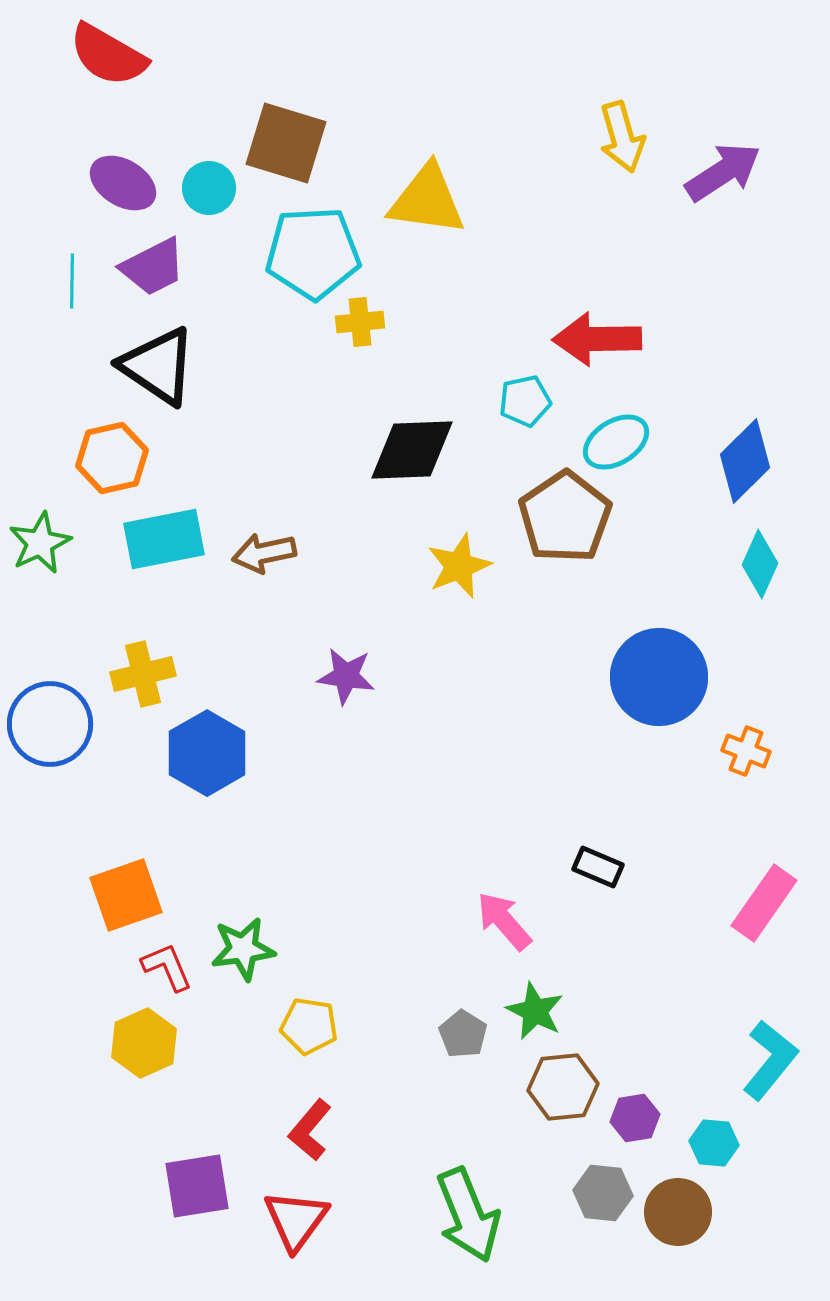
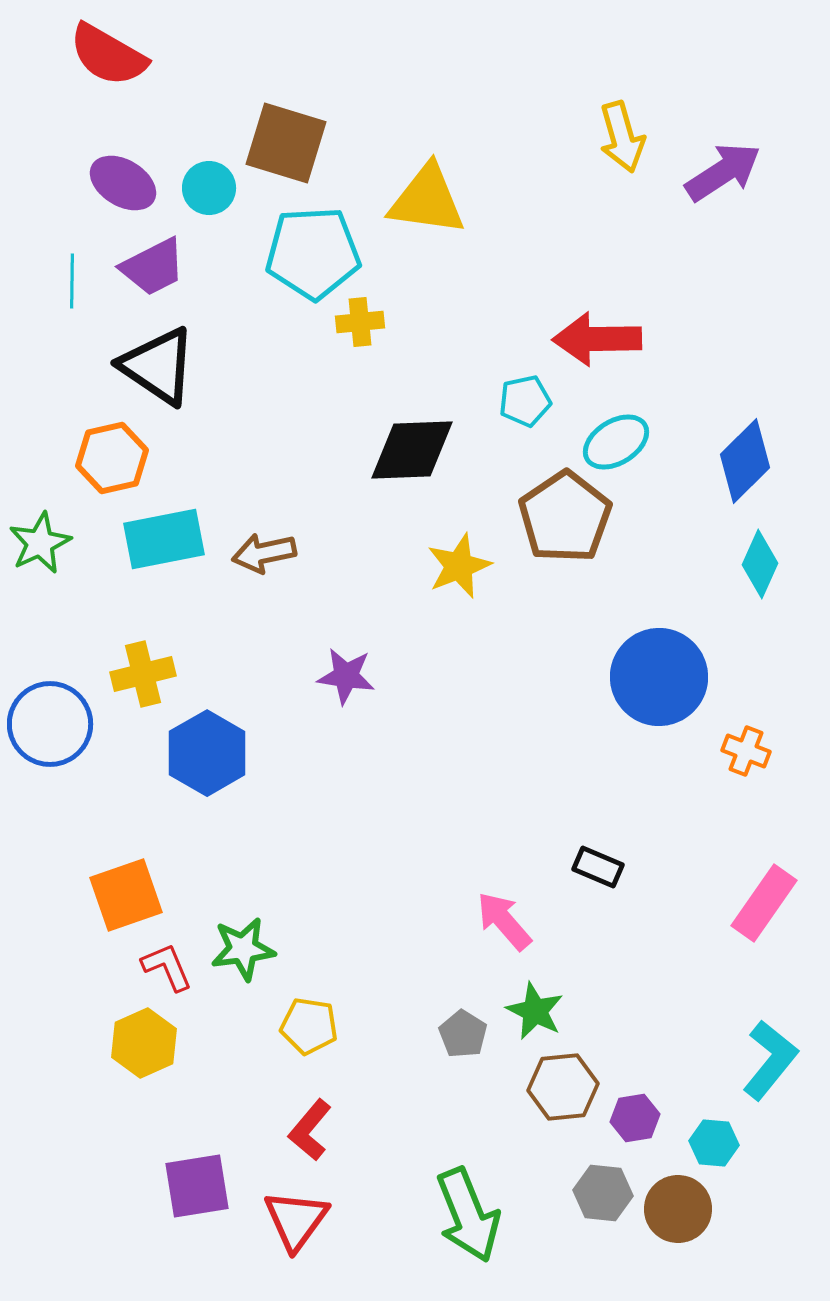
brown circle at (678, 1212): moved 3 px up
